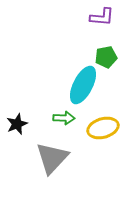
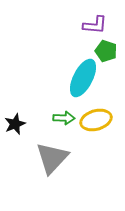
purple L-shape: moved 7 px left, 8 px down
green pentagon: moved 6 px up; rotated 30 degrees clockwise
cyan ellipse: moved 7 px up
black star: moved 2 px left
yellow ellipse: moved 7 px left, 8 px up
